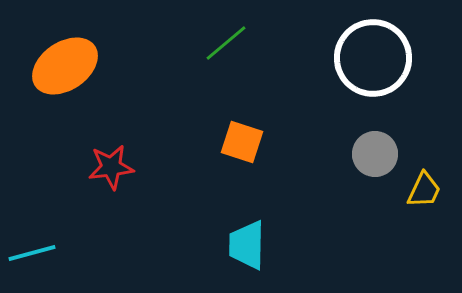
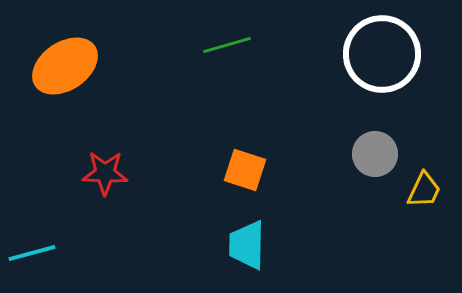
green line: moved 1 px right, 2 px down; rotated 24 degrees clockwise
white circle: moved 9 px right, 4 px up
orange square: moved 3 px right, 28 px down
red star: moved 6 px left, 6 px down; rotated 9 degrees clockwise
